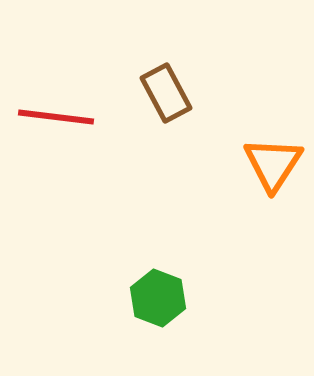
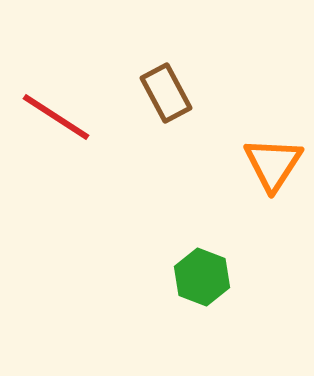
red line: rotated 26 degrees clockwise
green hexagon: moved 44 px right, 21 px up
